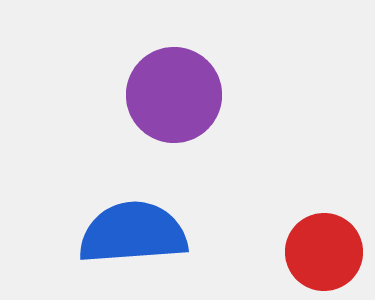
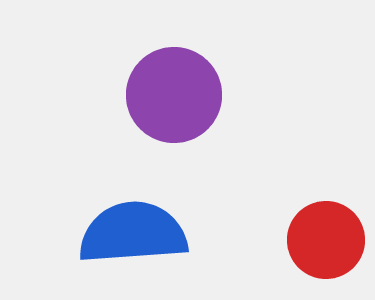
red circle: moved 2 px right, 12 px up
